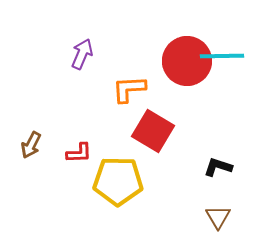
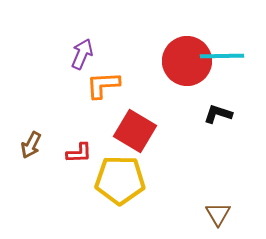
orange L-shape: moved 26 px left, 4 px up
red square: moved 18 px left
black L-shape: moved 53 px up
yellow pentagon: moved 2 px right, 1 px up
brown triangle: moved 3 px up
